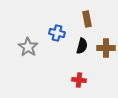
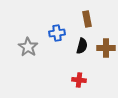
blue cross: rotated 21 degrees counterclockwise
